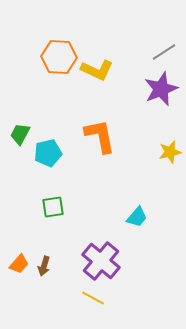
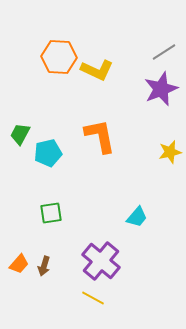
green square: moved 2 px left, 6 px down
